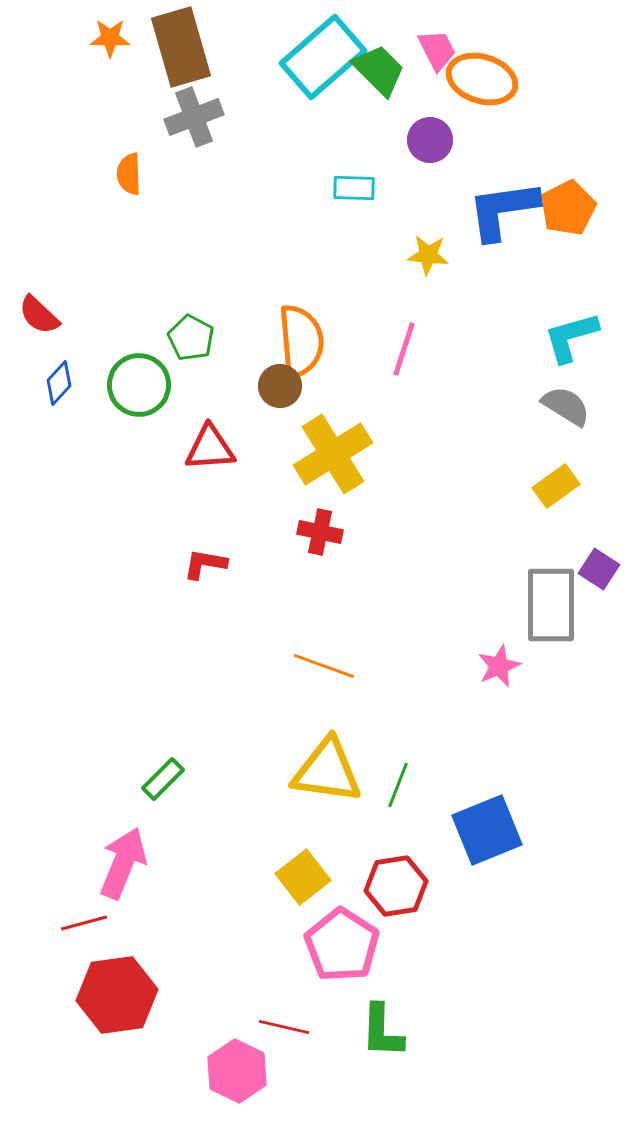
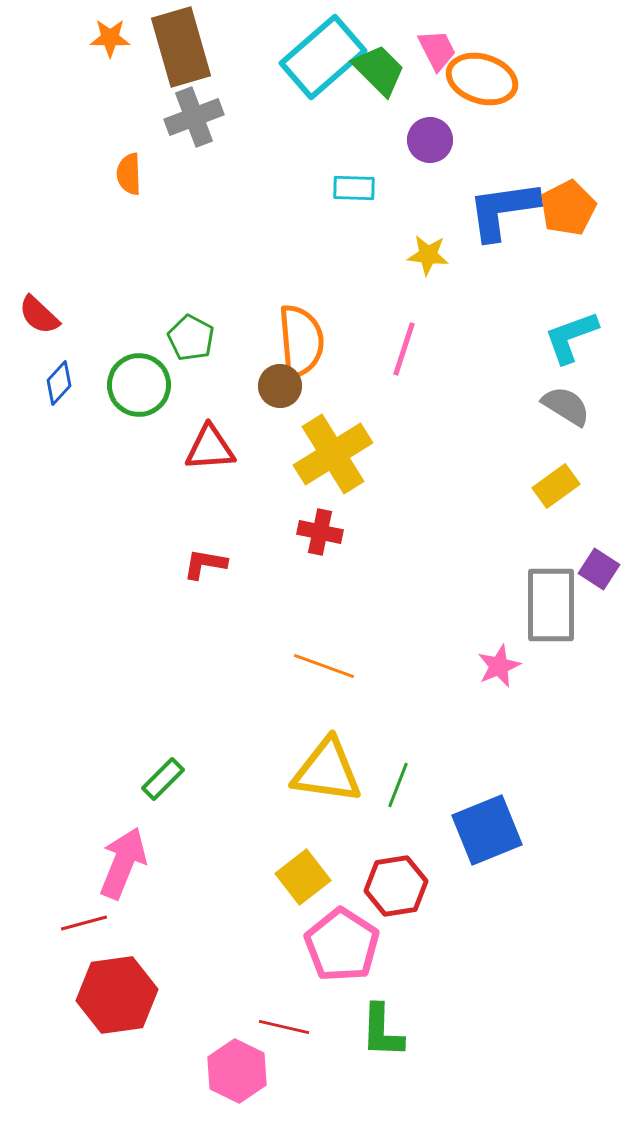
cyan L-shape at (571, 337): rotated 4 degrees counterclockwise
